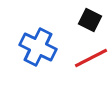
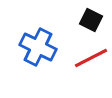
black square: moved 1 px right
